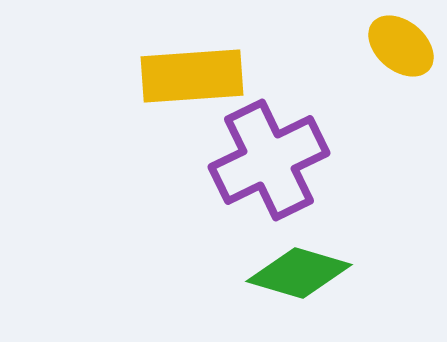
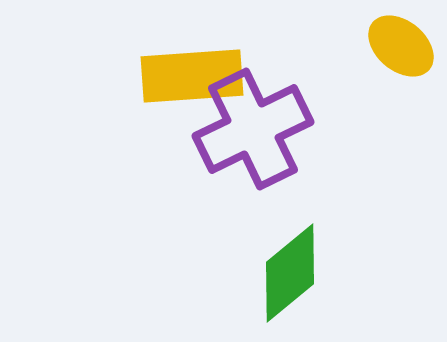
purple cross: moved 16 px left, 31 px up
green diamond: moved 9 px left; rotated 56 degrees counterclockwise
